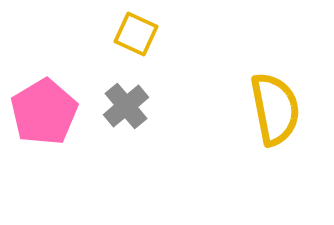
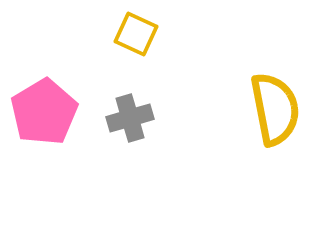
gray cross: moved 4 px right, 12 px down; rotated 24 degrees clockwise
